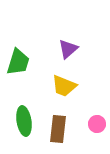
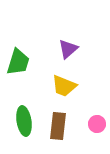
brown rectangle: moved 3 px up
